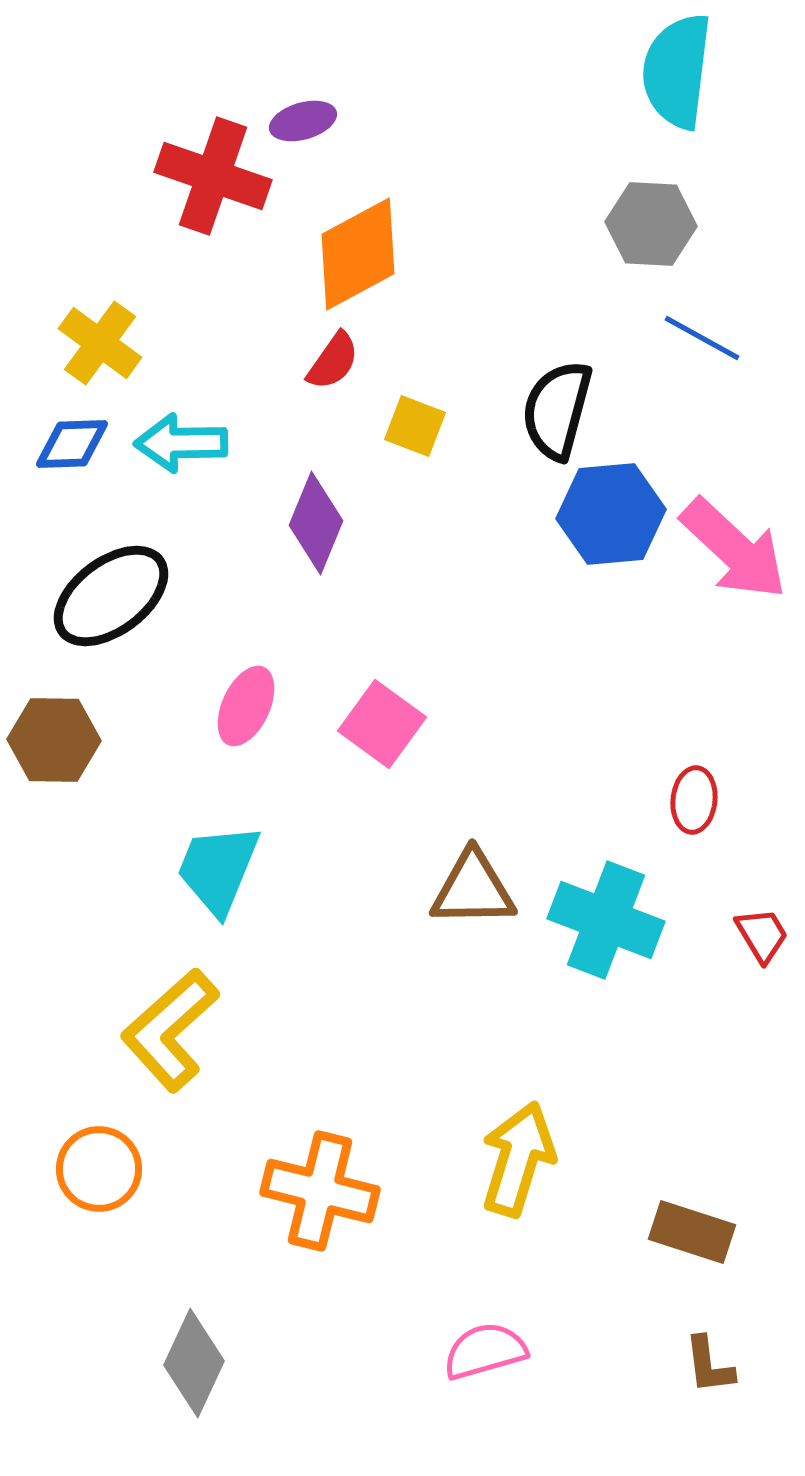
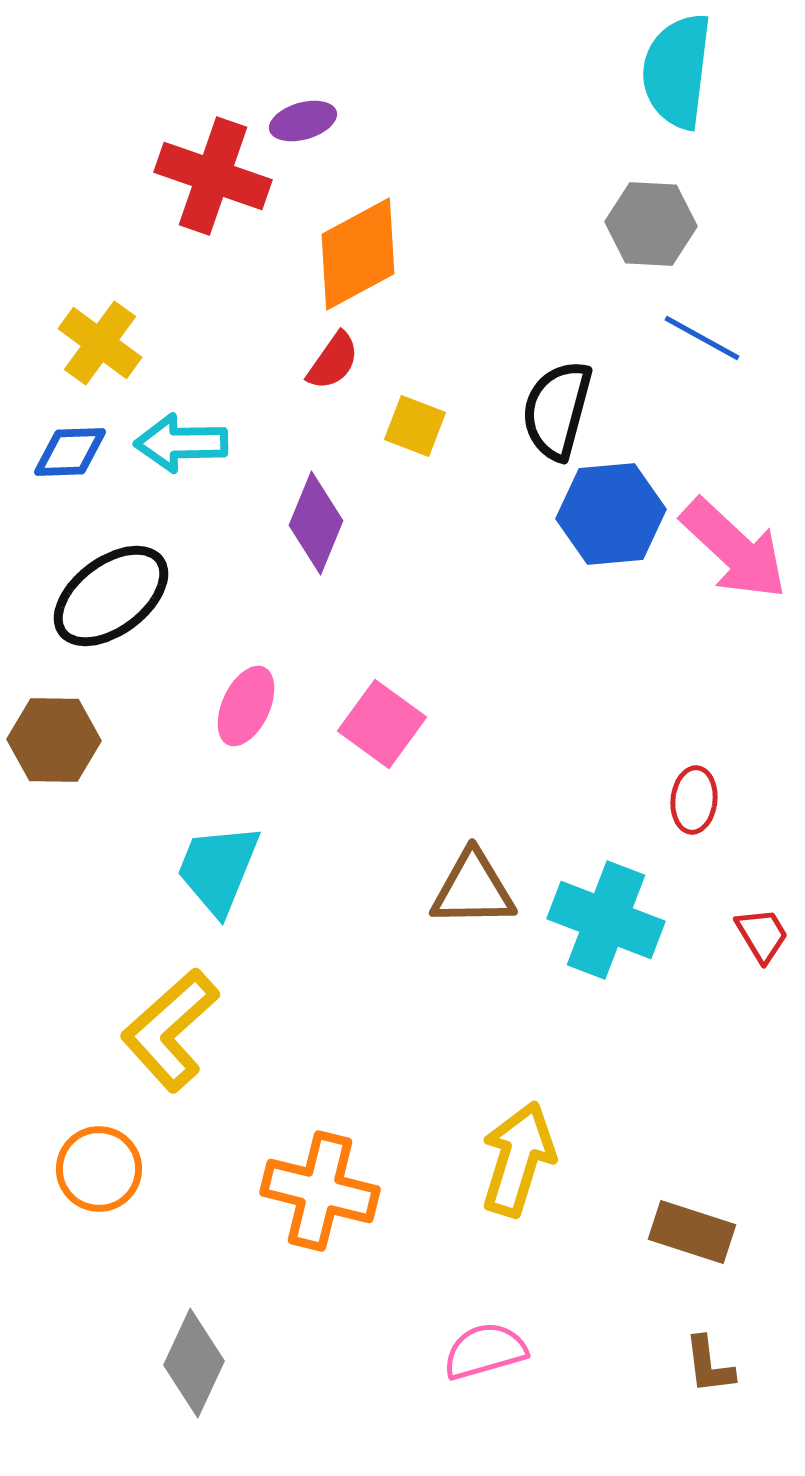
blue diamond: moved 2 px left, 8 px down
